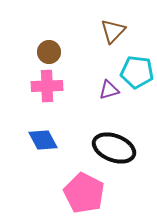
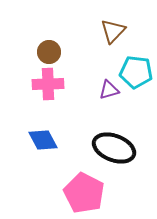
cyan pentagon: moved 1 px left
pink cross: moved 1 px right, 2 px up
